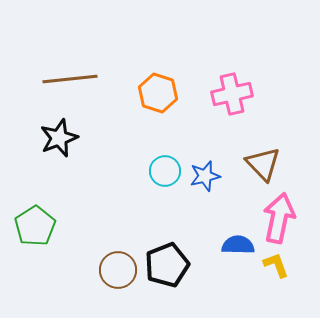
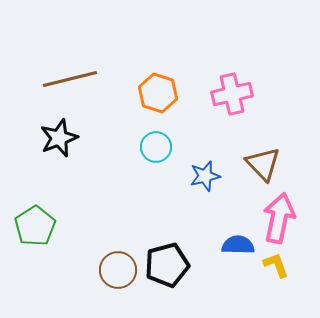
brown line: rotated 8 degrees counterclockwise
cyan circle: moved 9 px left, 24 px up
black pentagon: rotated 6 degrees clockwise
